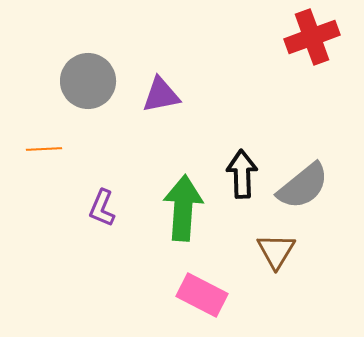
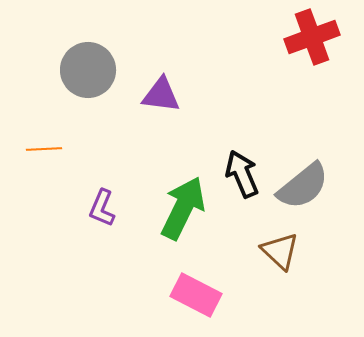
gray circle: moved 11 px up
purple triangle: rotated 18 degrees clockwise
black arrow: rotated 21 degrees counterclockwise
green arrow: rotated 22 degrees clockwise
brown triangle: moved 4 px right; rotated 18 degrees counterclockwise
pink rectangle: moved 6 px left
